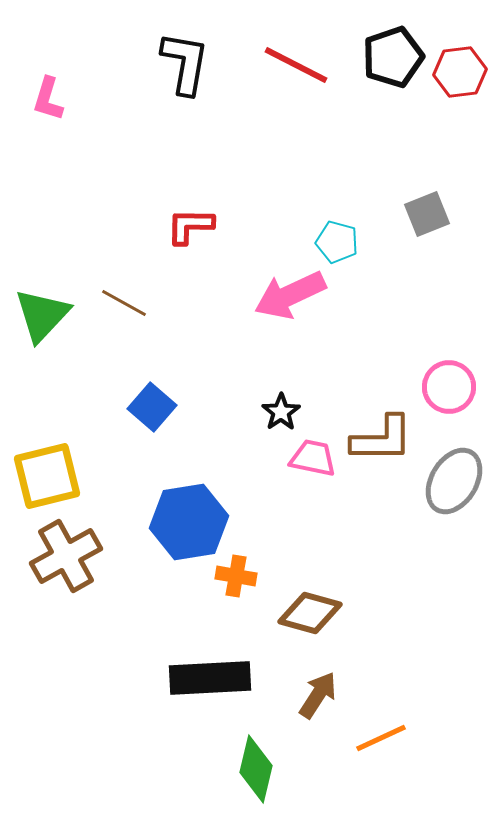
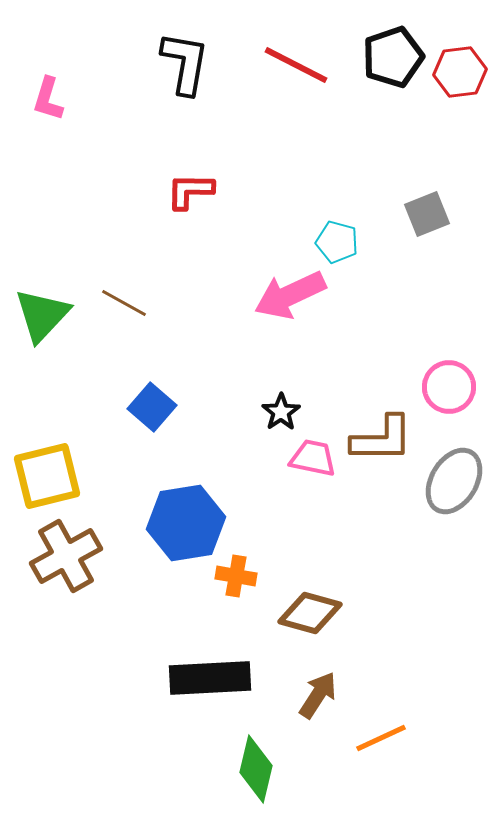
red L-shape: moved 35 px up
blue hexagon: moved 3 px left, 1 px down
